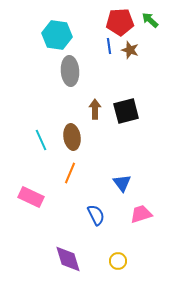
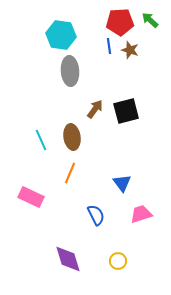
cyan hexagon: moved 4 px right
brown arrow: rotated 36 degrees clockwise
